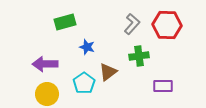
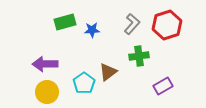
red hexagon: rotated 20 degrees counterclockwise
blue star: moved 5 px right, 17 px up; rotated 21 degrees counterclockwise
purple rectangle: rotated 30 degrees counterclockwise
yellow circle: moved 2 px up
